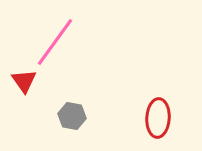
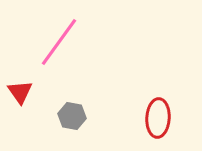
pink line: moved 4 px right
red triangle: moved 4 px left, 11 px down
